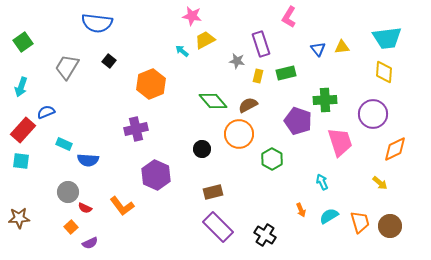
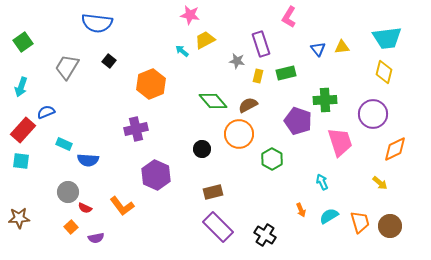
pink star at (192, 16): moved 2 px left, 1 px up
yellow diamond at (384, 72): rotated 10 degrees clockwise
purple semicircle at (90, 243): moved 6 px right, 5 px up; rotated 14 degrees clockwise
